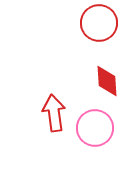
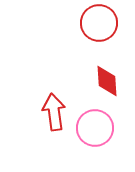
red arrow: moved 1 px up
